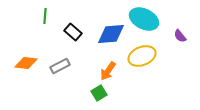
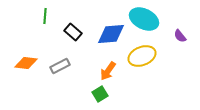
green square: moved 1 px right, 1 px down
